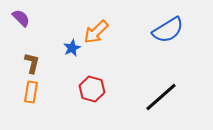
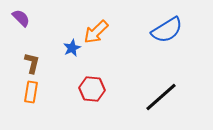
blue semicircle: moved 1 px left
red hexagon: rotated 10 degrees counterclockwise
